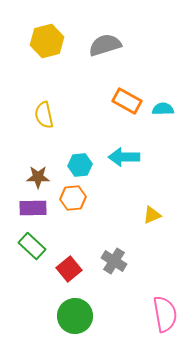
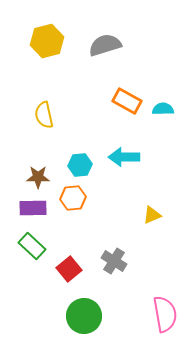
green circle: moved 9 px right
